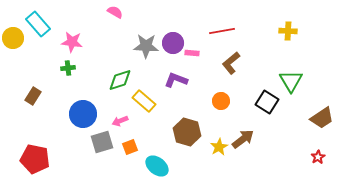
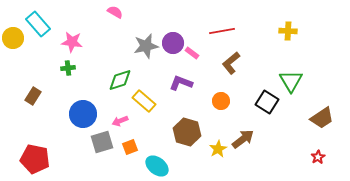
gray star: rotated 15 degrees counterclockwise
pink rectangle: rotated 32 degrees clockwise
purple L-shape: moved 5 px right, 3 px down
yellow star: moved 1 px left, 2 px down
